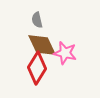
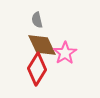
pink star: rotated 25 degrees clockwise
red diamond: moved 1 px down
